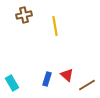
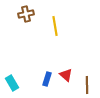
brown cross: moved 2 px right, 1 px up
red triangle: moved 1 px left
brown line: rotated 60 degrees counterclockwise
